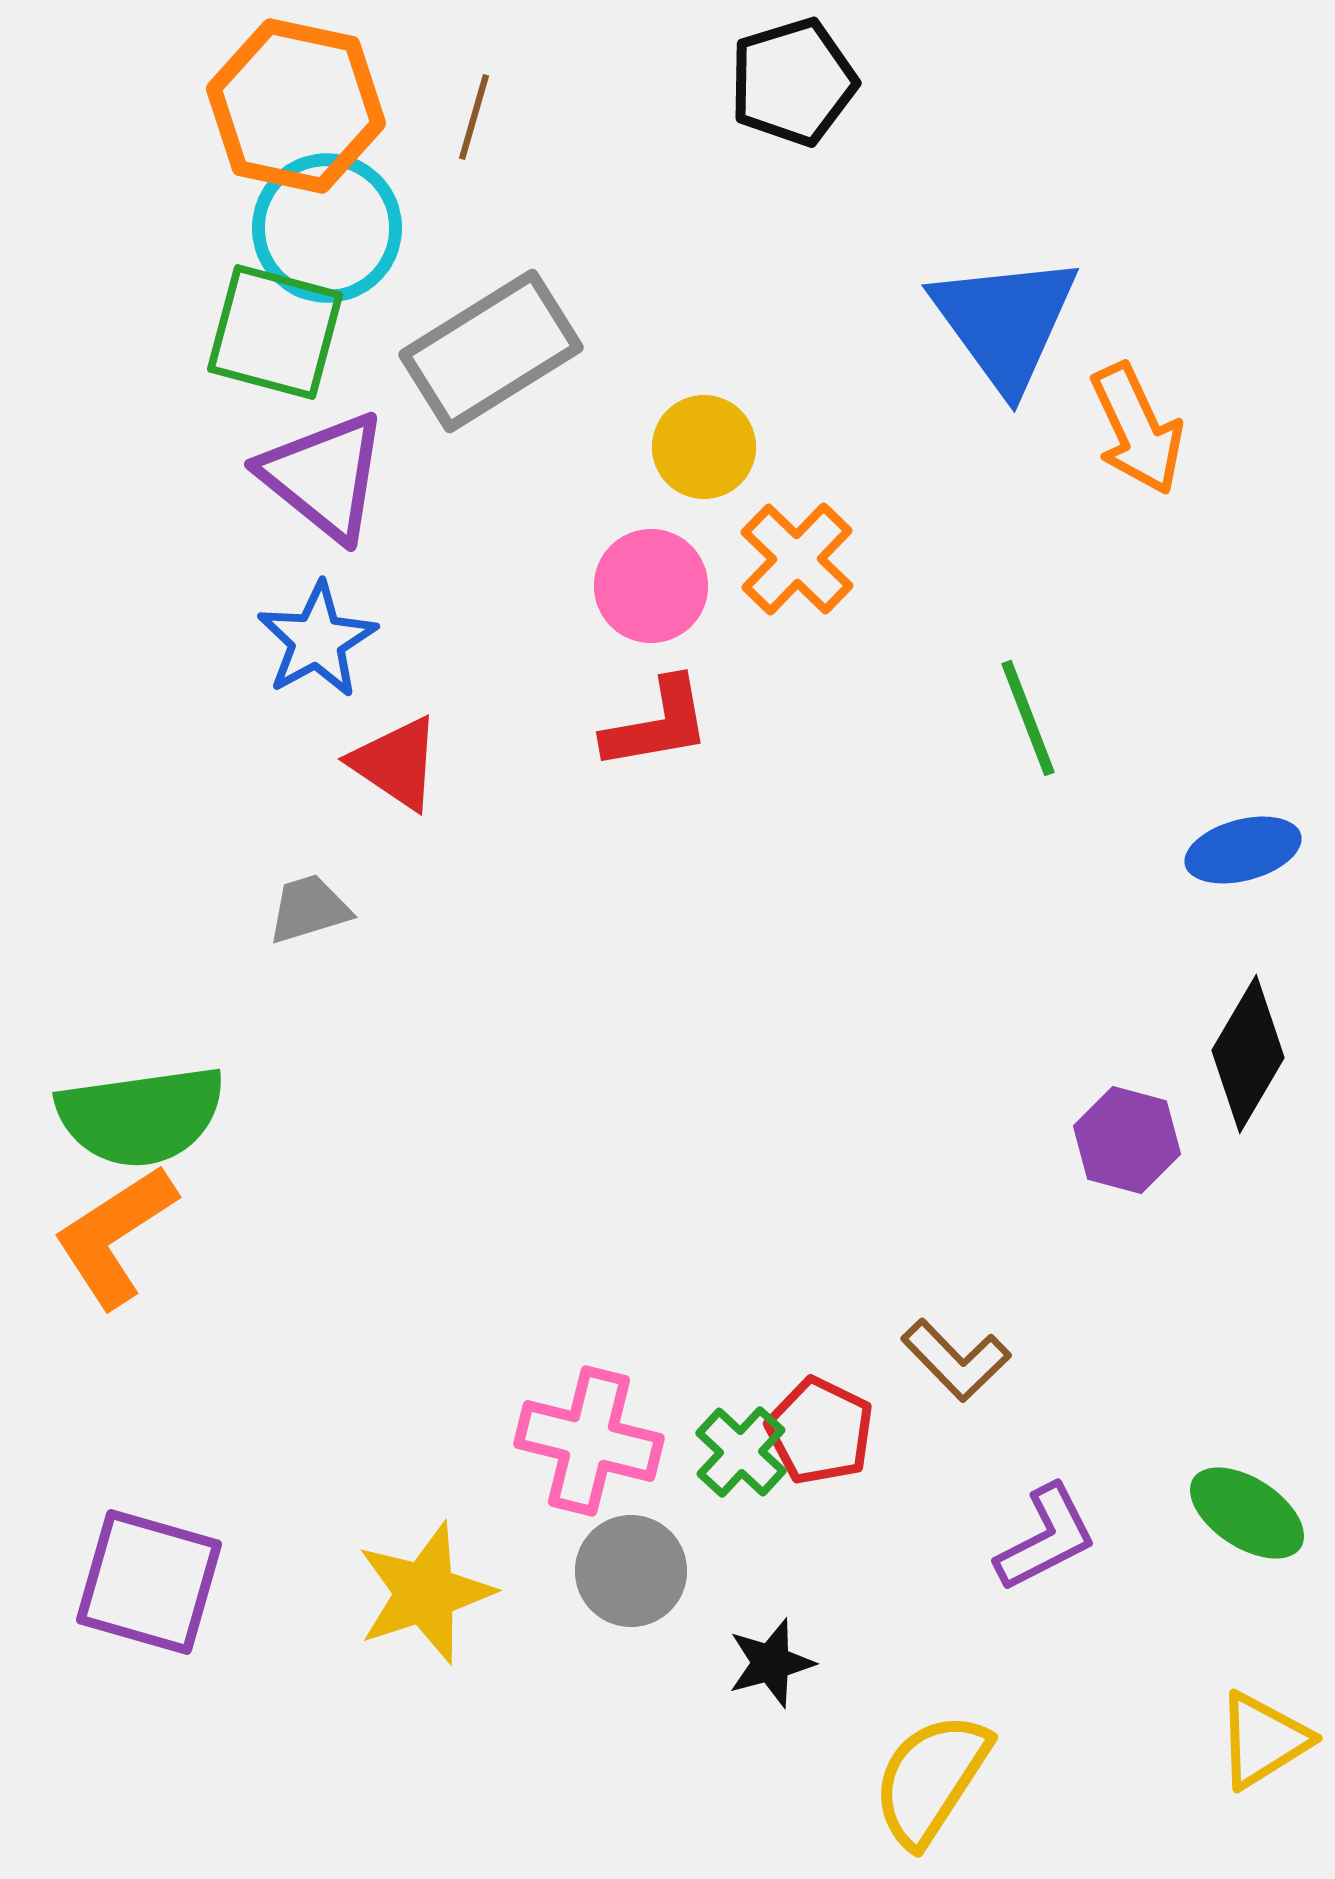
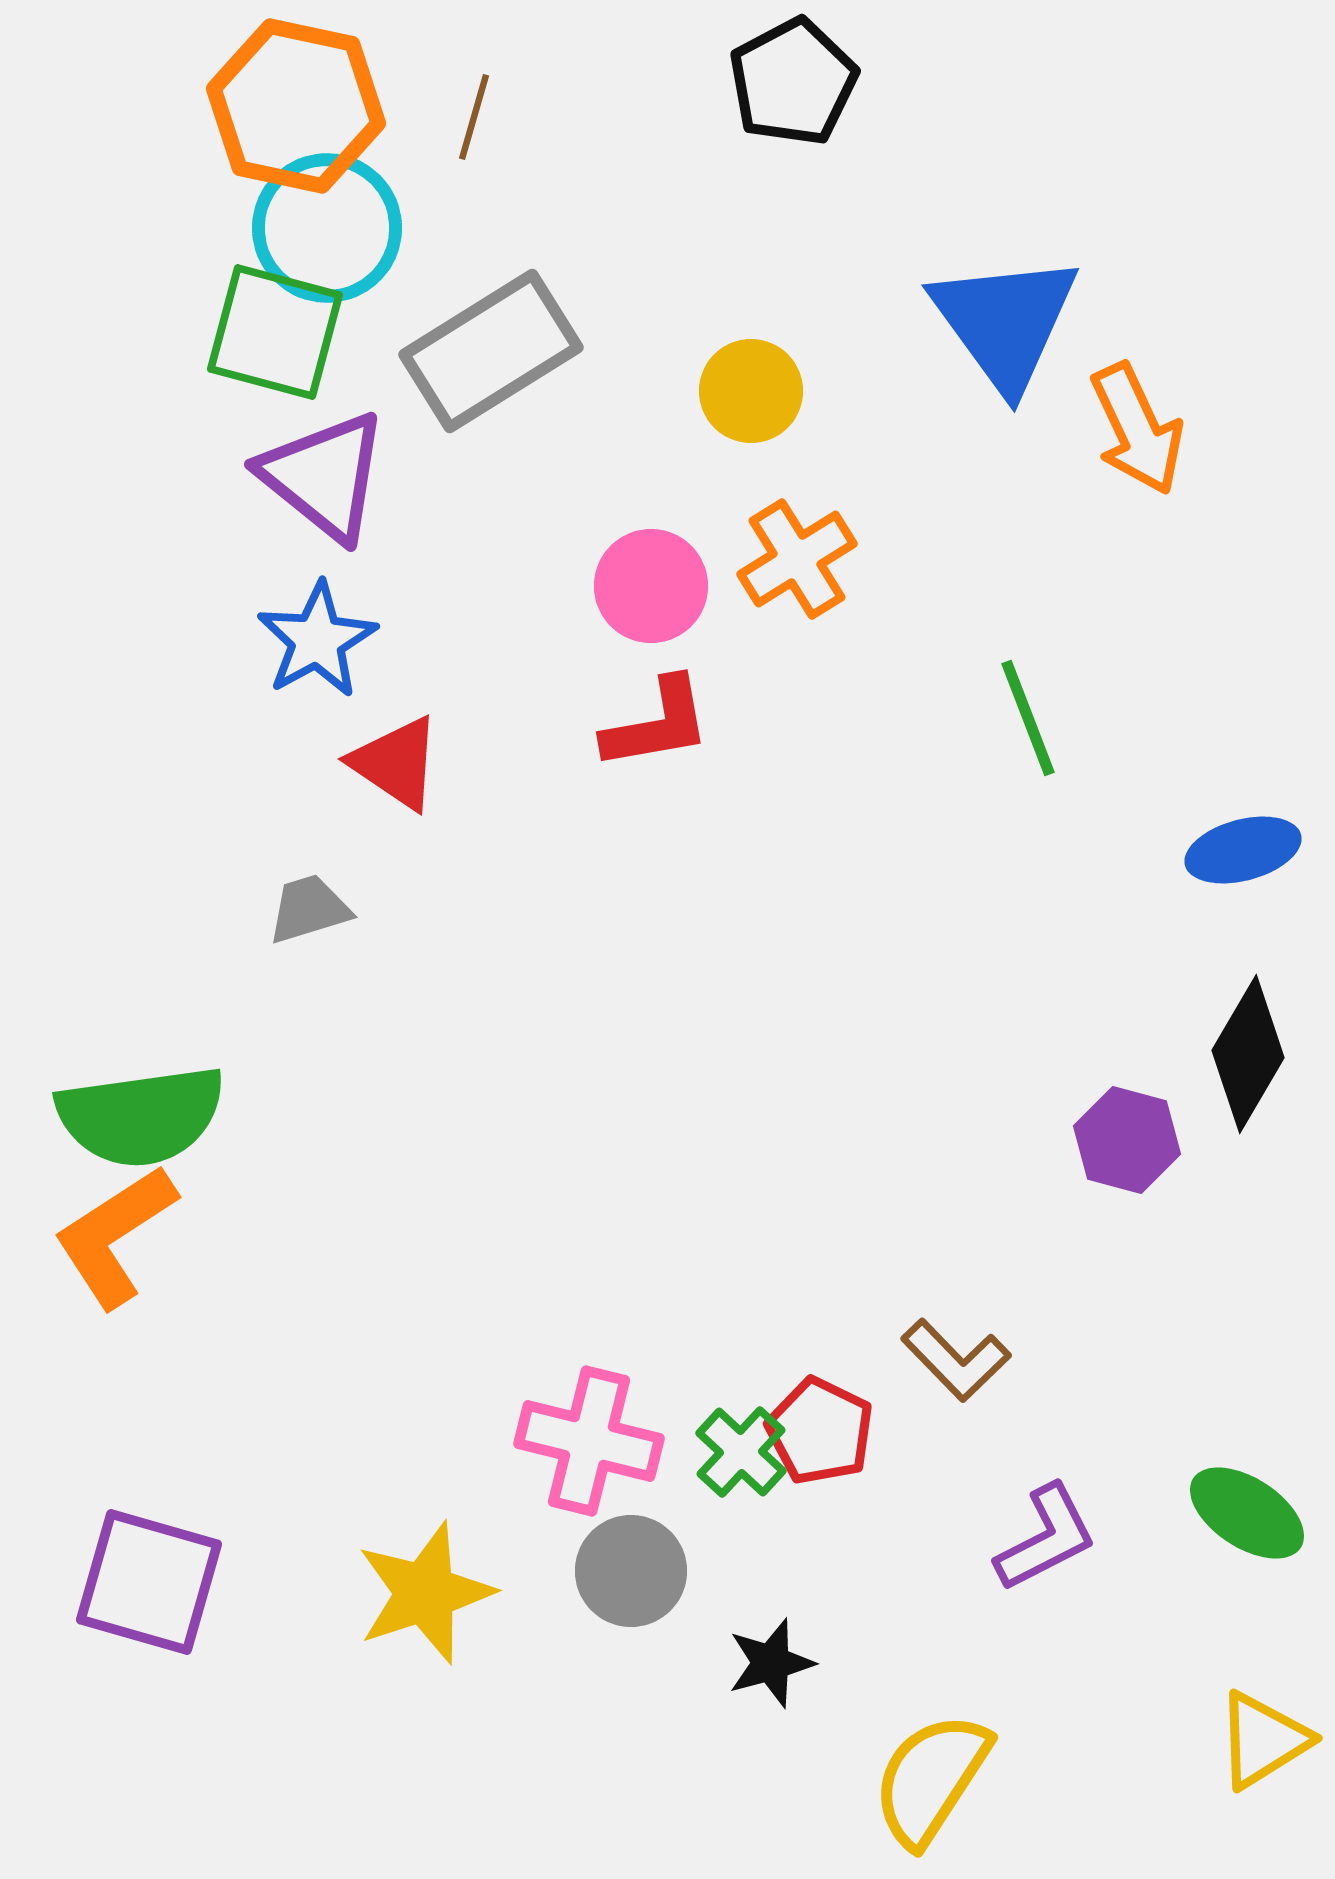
black pentagon: rotated 11 degrees counterclockwise
yellow circle: moved 47 px right, 56 px up
orange cross: rotated 14 degrees clockwise
